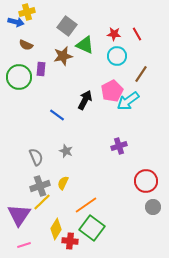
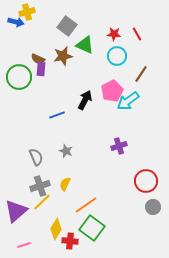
brown semicircle: moved 12 px right, 14 px down
blue line: rotated 56 degrees counterclockwise
yellow semicircle: moved 2 px right, 1 px down
purple triangle: moved 3 px left, 4 px up; rotated 15 degrees clockwise
